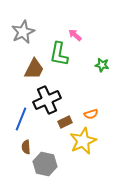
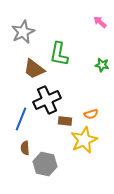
pink arrow: moved 25 px right, 13 px up
brown trapezoid: rotated 100 degrees clockwise
brown rectangle: moved 1 px up; rotated 32 degrees clockwise
yellow star: moved 1 px right, 1 px up
brown semicircle: moved 1 px left, 1 px down
